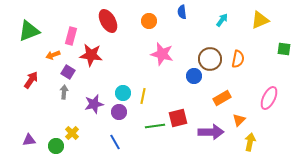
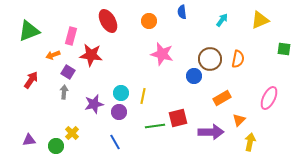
cyan circle: moved 2 px left
